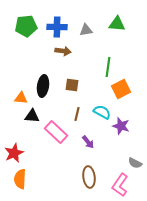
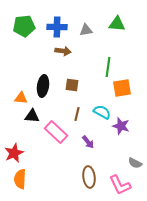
green pentagon: moved 2 px left
orange square: moved 1 px right, 1 px up; rotated 18 degrees clockwise
pink L-shape: rotated 60 degrees counterclockwise
